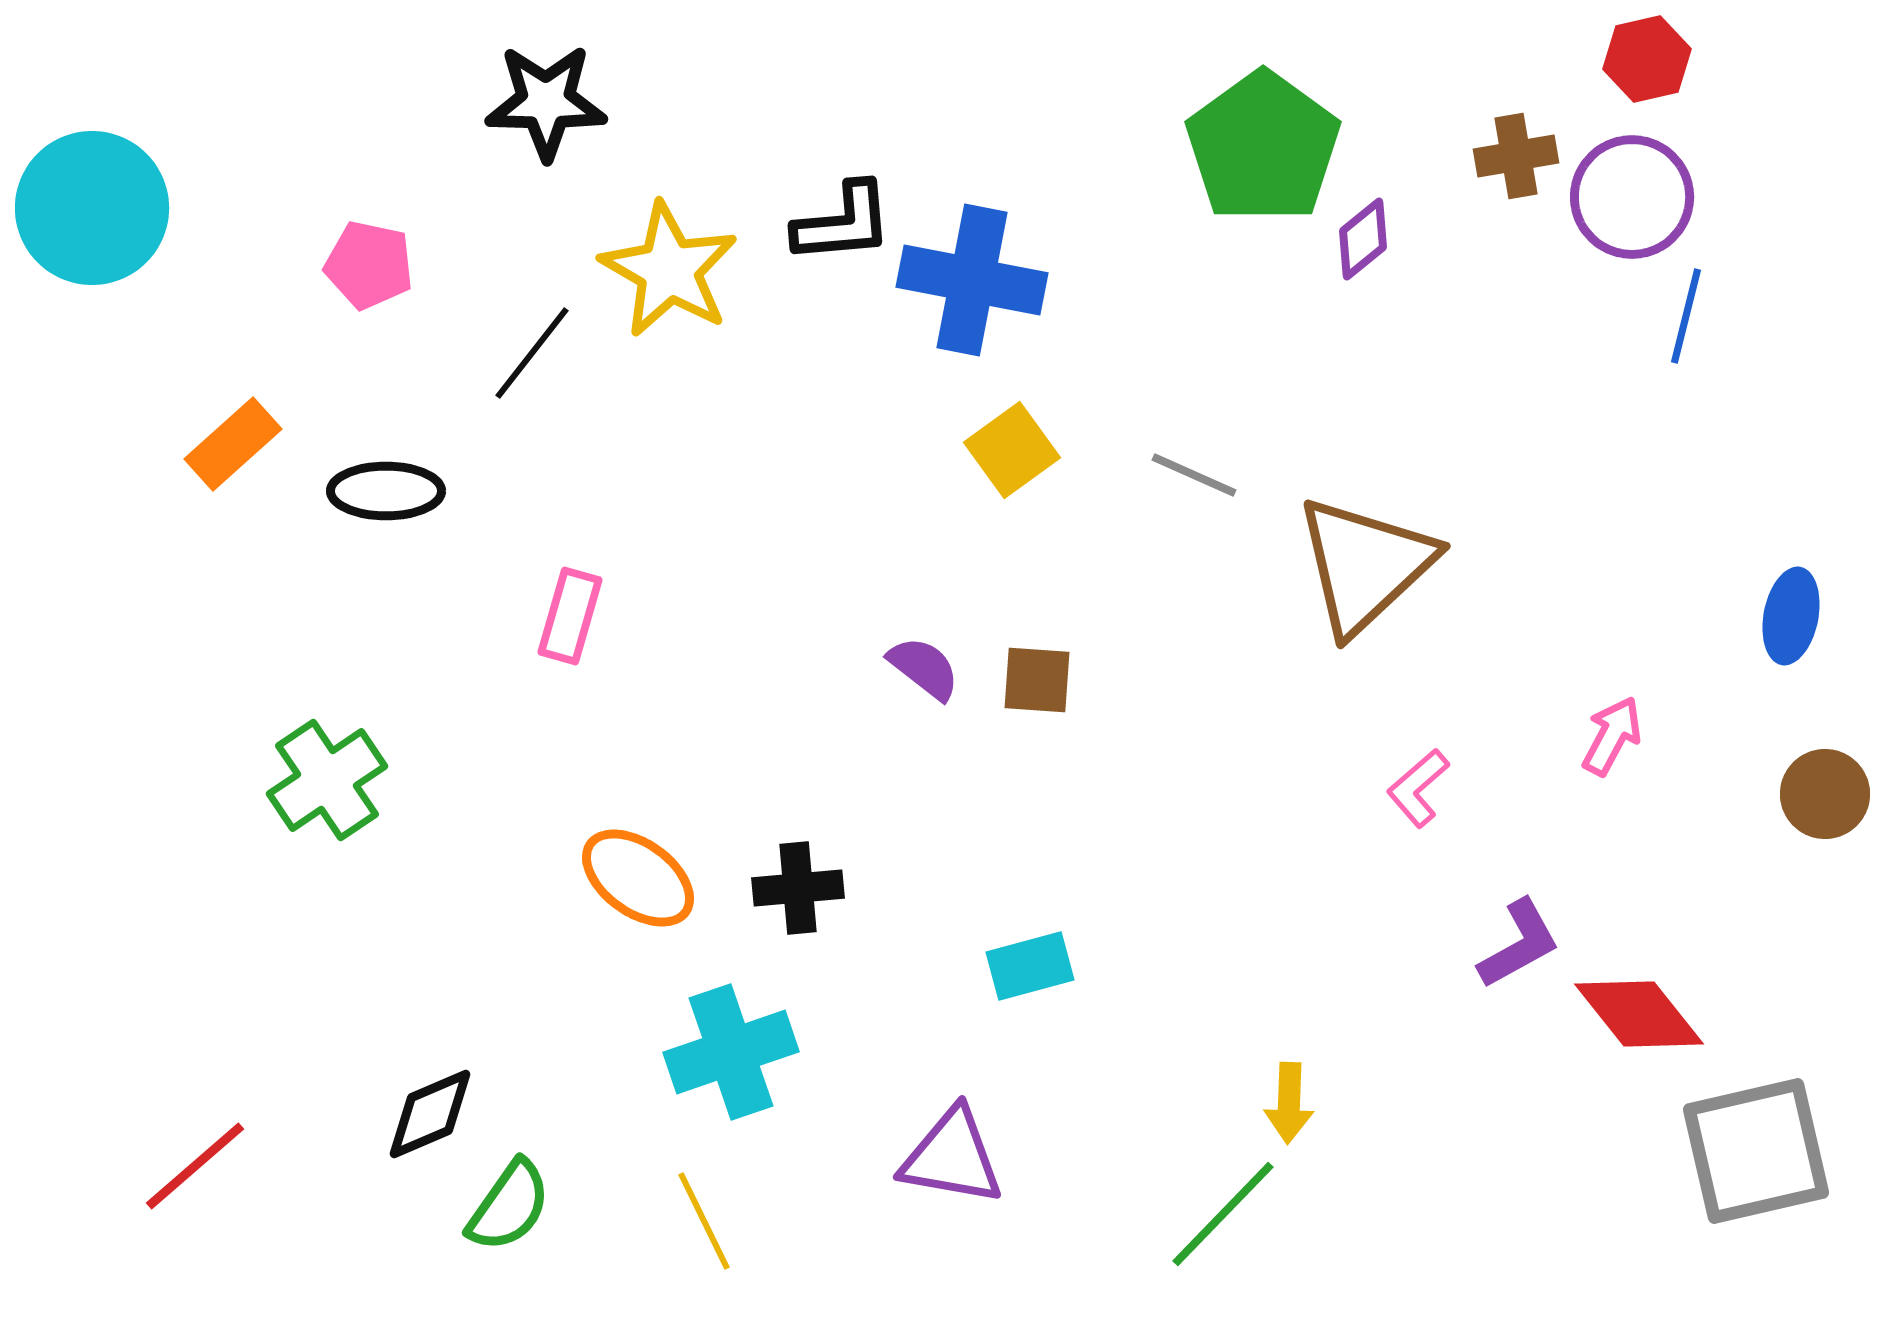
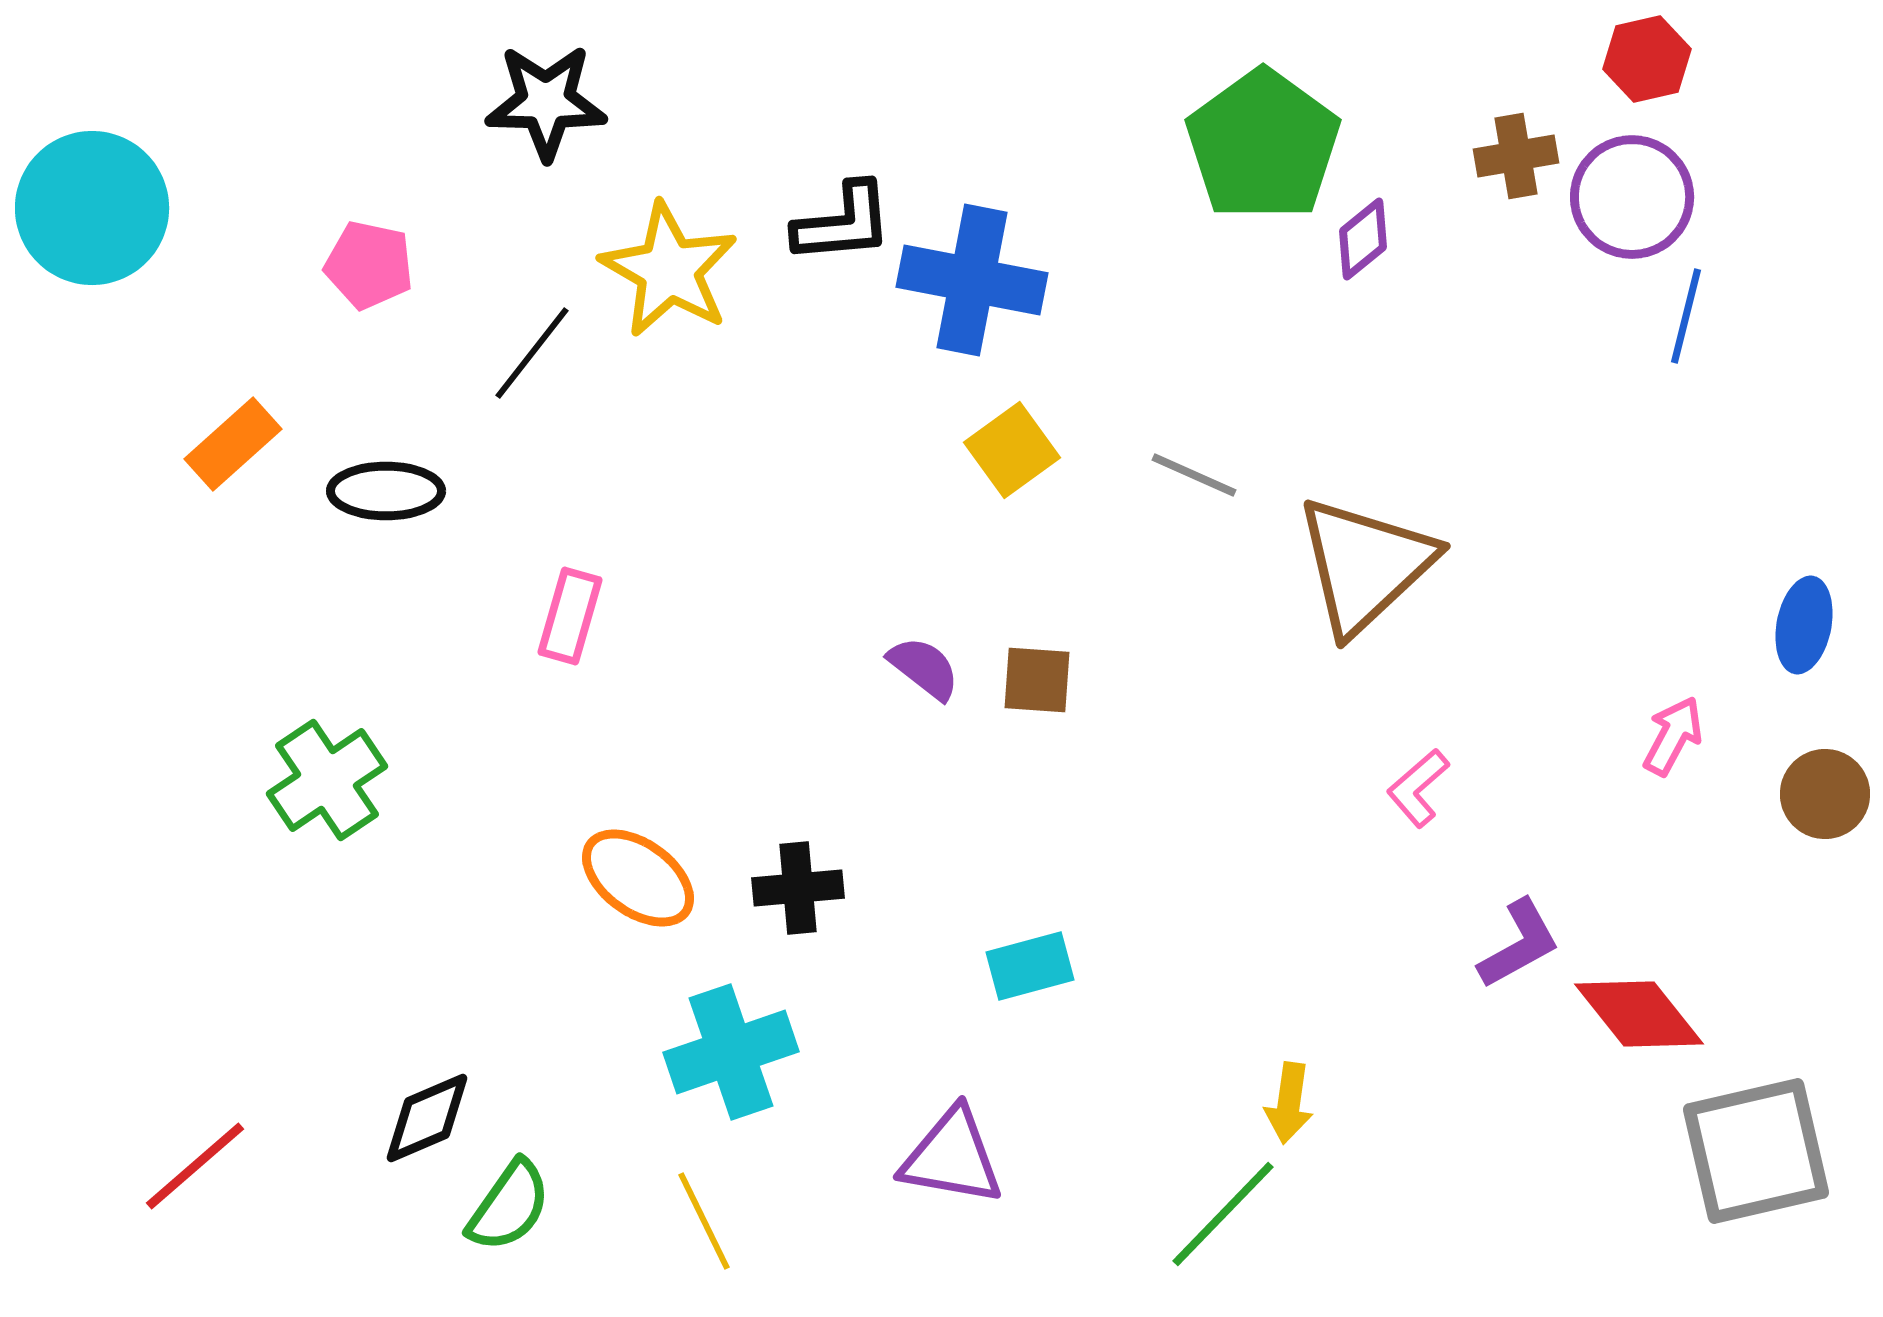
green pentagon: moved 2 px up
blue ellipse: moved 13 px right, 9 px down
pink arrow: moved 61 px right
yellow arrow: rotated 6 degrees clockwise
black diamond: moved 3 px left, 4 px down
